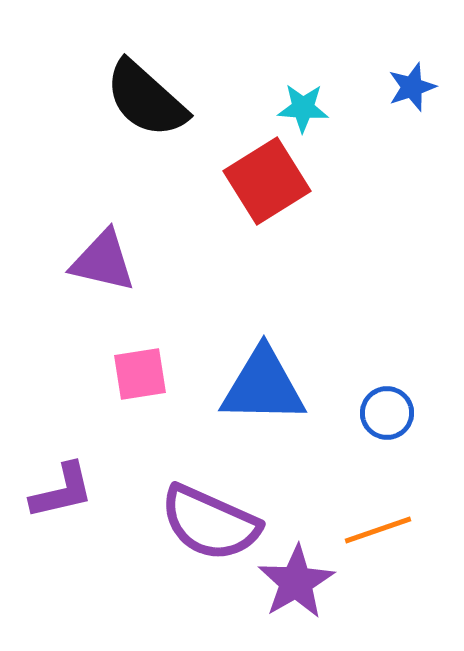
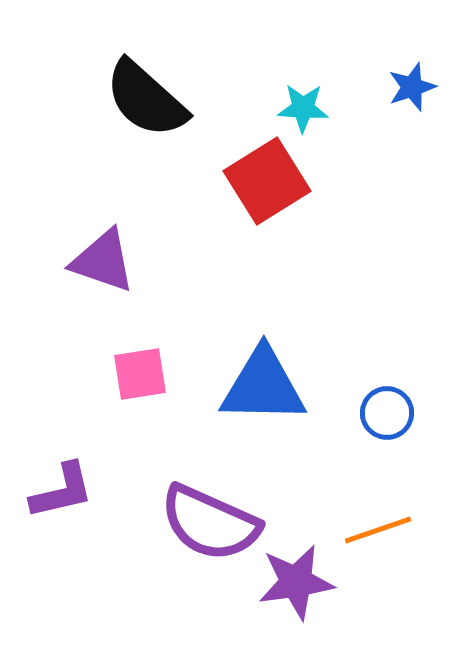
purple triangle: rotated 6 degrees clockwise
purple star: rotated 22 degrees clockwise
